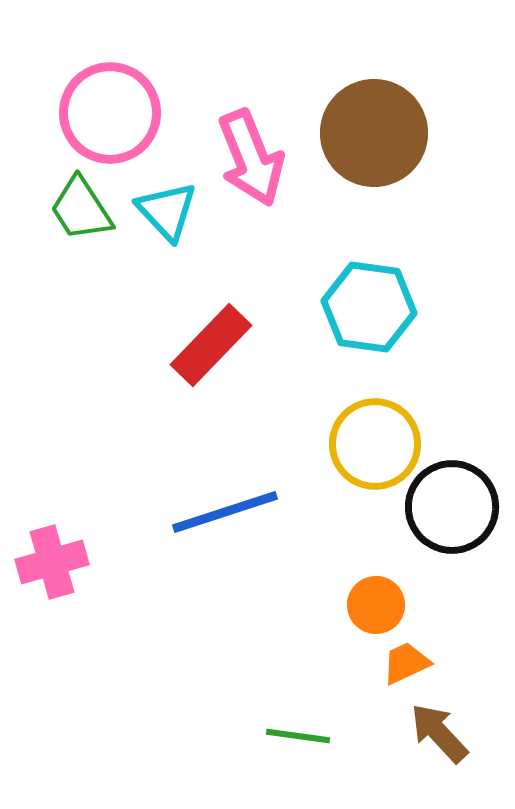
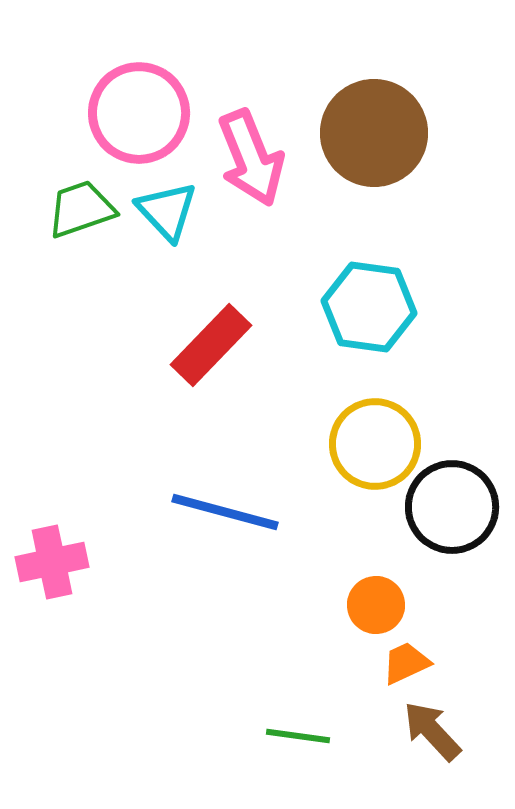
pink circle: moved 29 px right
green trapezoid: rotated 104 degrees clockwise
blue line: rotated 33 degrees clockwise
pink cross: rotated 4 degrees clockwise
brown arrow: moved 7 px left, 2 px up
